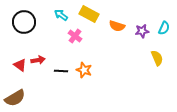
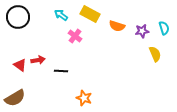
yellow rectangle: moved 1 px right
black circle: moved 6 px left, 5 px up
cyan semicircle: rotated 40 degrees counterclockwise
yellow semicircle: moved 2 px left, 4 px up
orange star: moved 28 px down
